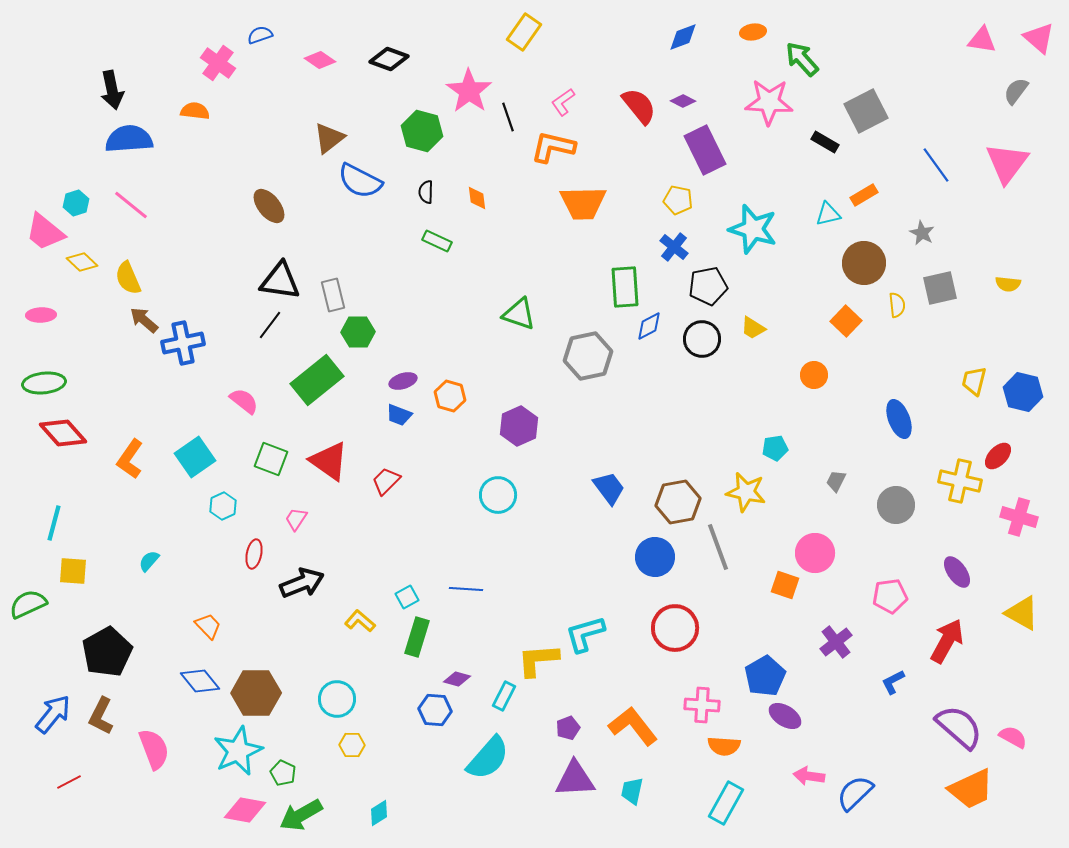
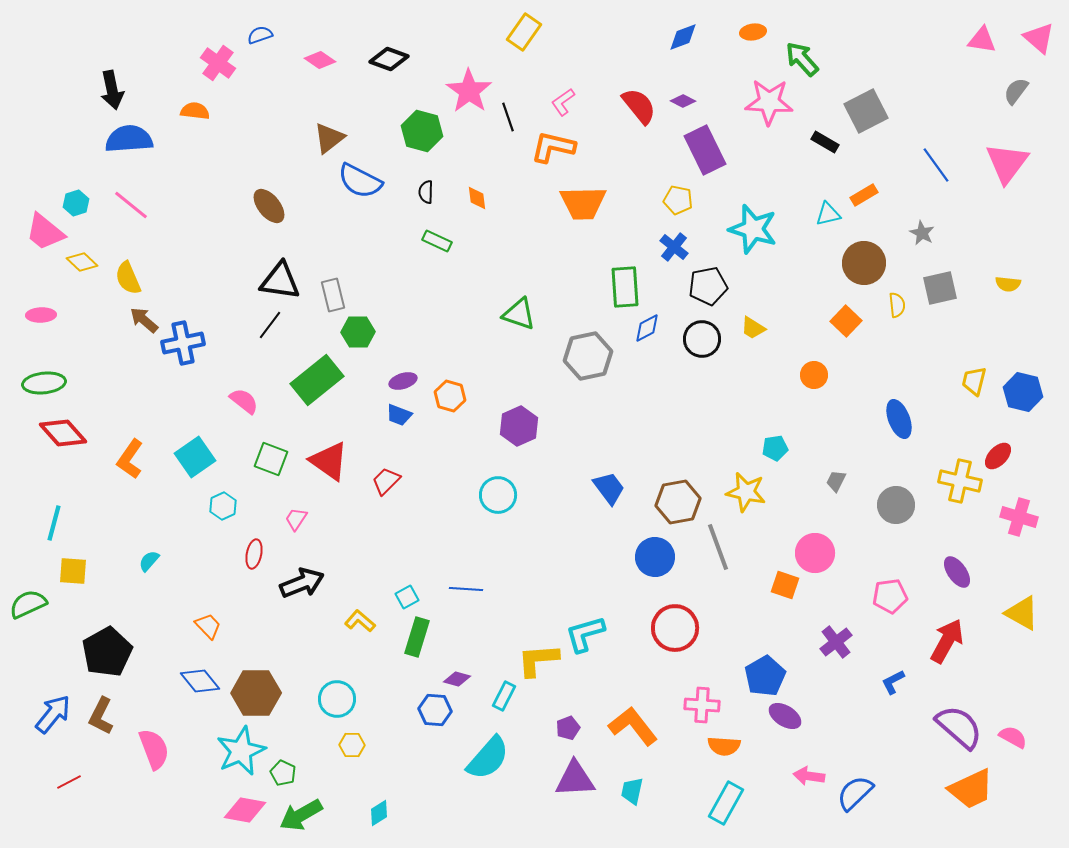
blue diamond at (649, 326): moved 2 px left, 2 px down
cyan star at (238, 751): moved 3 px right
